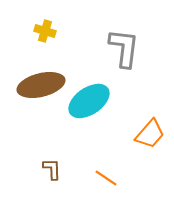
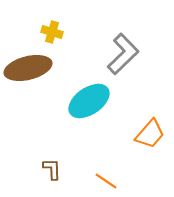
yellow cross: moved 7 px right, 1 px down
gray L-shape: moved 1 px left, 6 px down; rotated 39 degrees clockwise
brown ellipse: moved 13 px left, 17 px up
orange line: moved 3 px down
